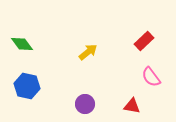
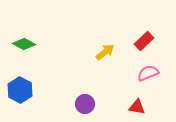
green diamond: moved 2 px right; rotated 25 degrees counterclockwise
yellow arrow: moved 17 px right
pink semicircle: moved 3 px left, 4 px up; rotated 105 degrees clockwise
blue hexagon: moved 7 px left, 4 px down; rotated 15 degrees clockwise
red triangle: moved 5 px right, 1 px down
